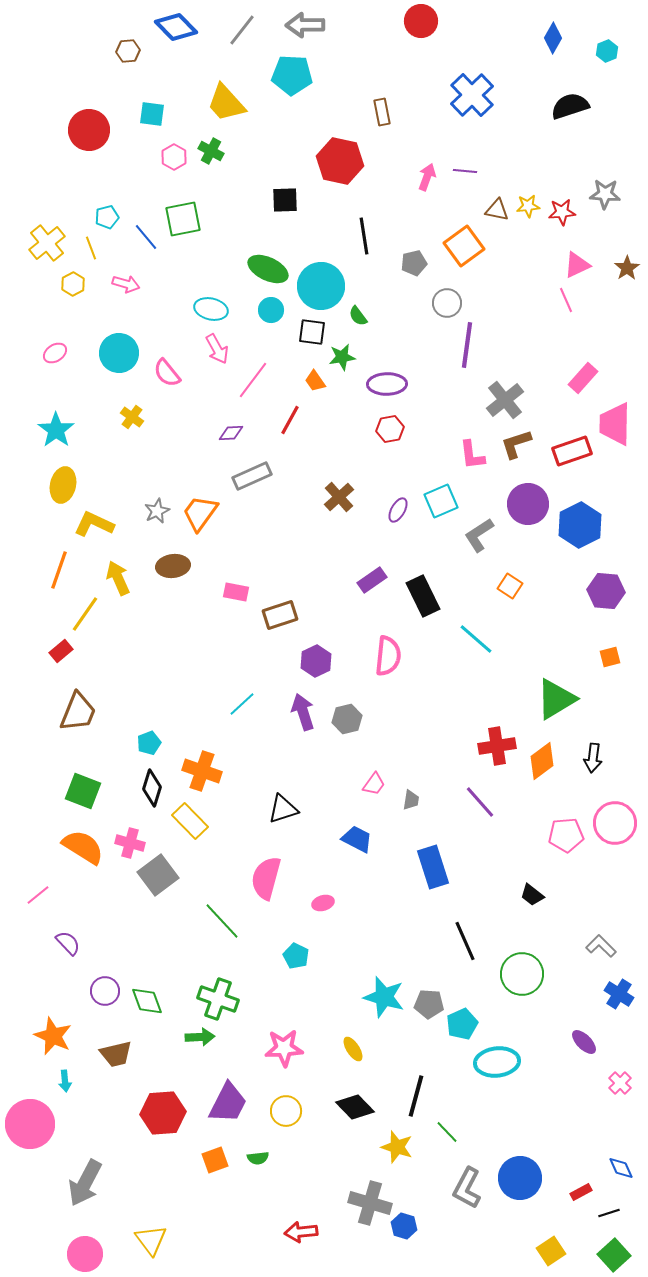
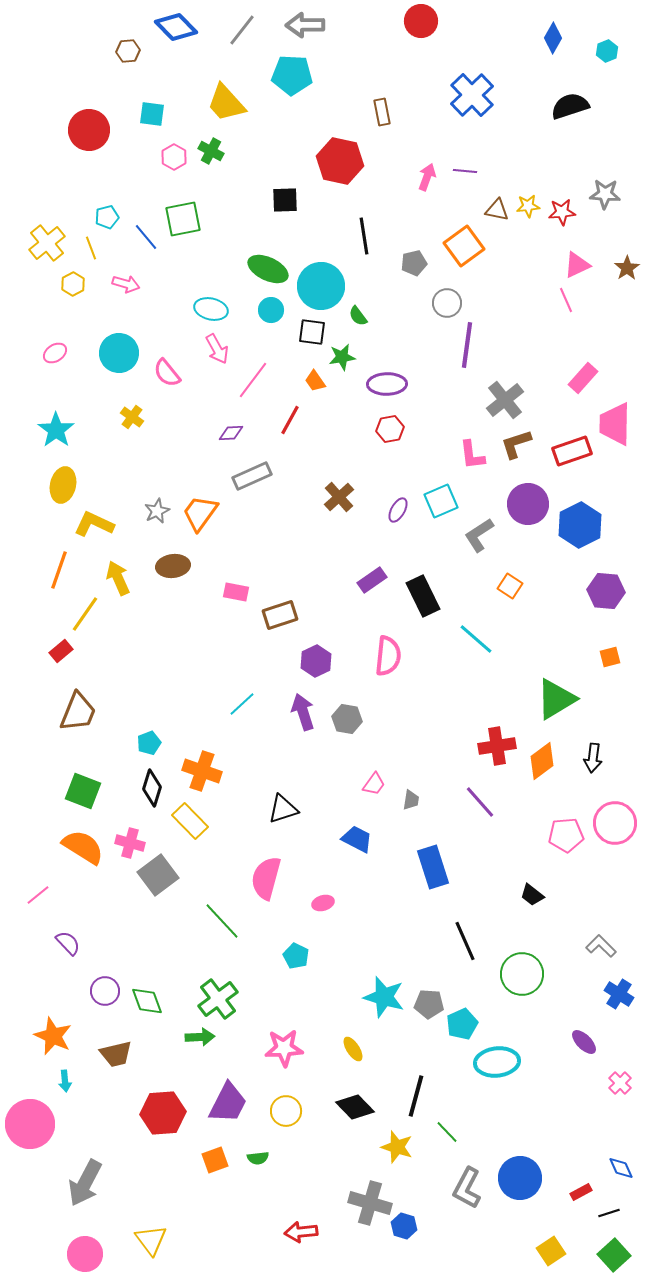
gray hexagon at (347, 719): rotated 24 degrees clockwise
green cross at (218, 999): rotated 33 degrees clockwise
